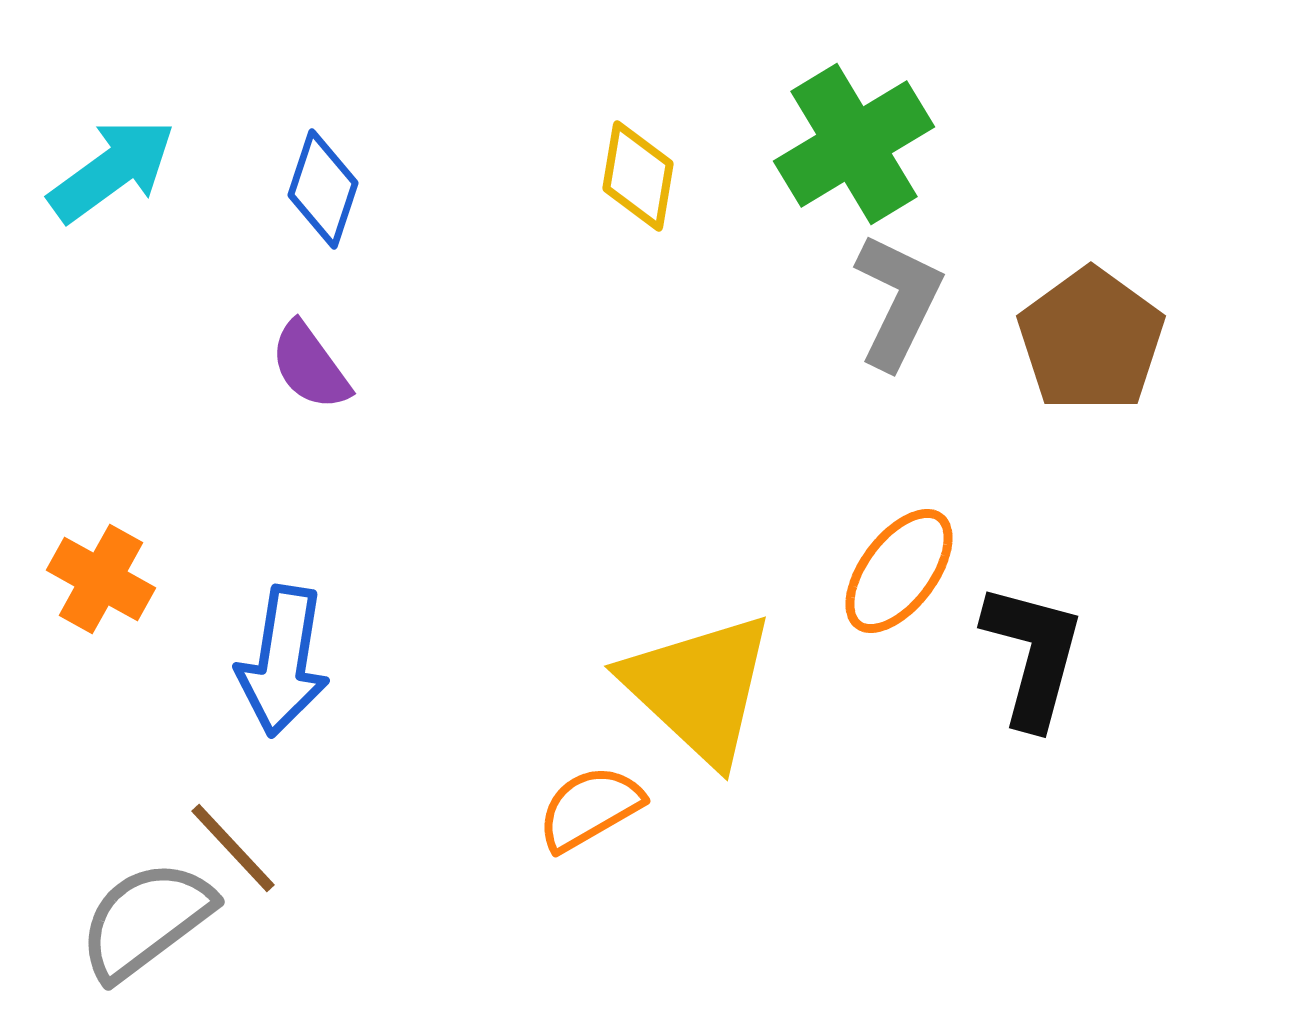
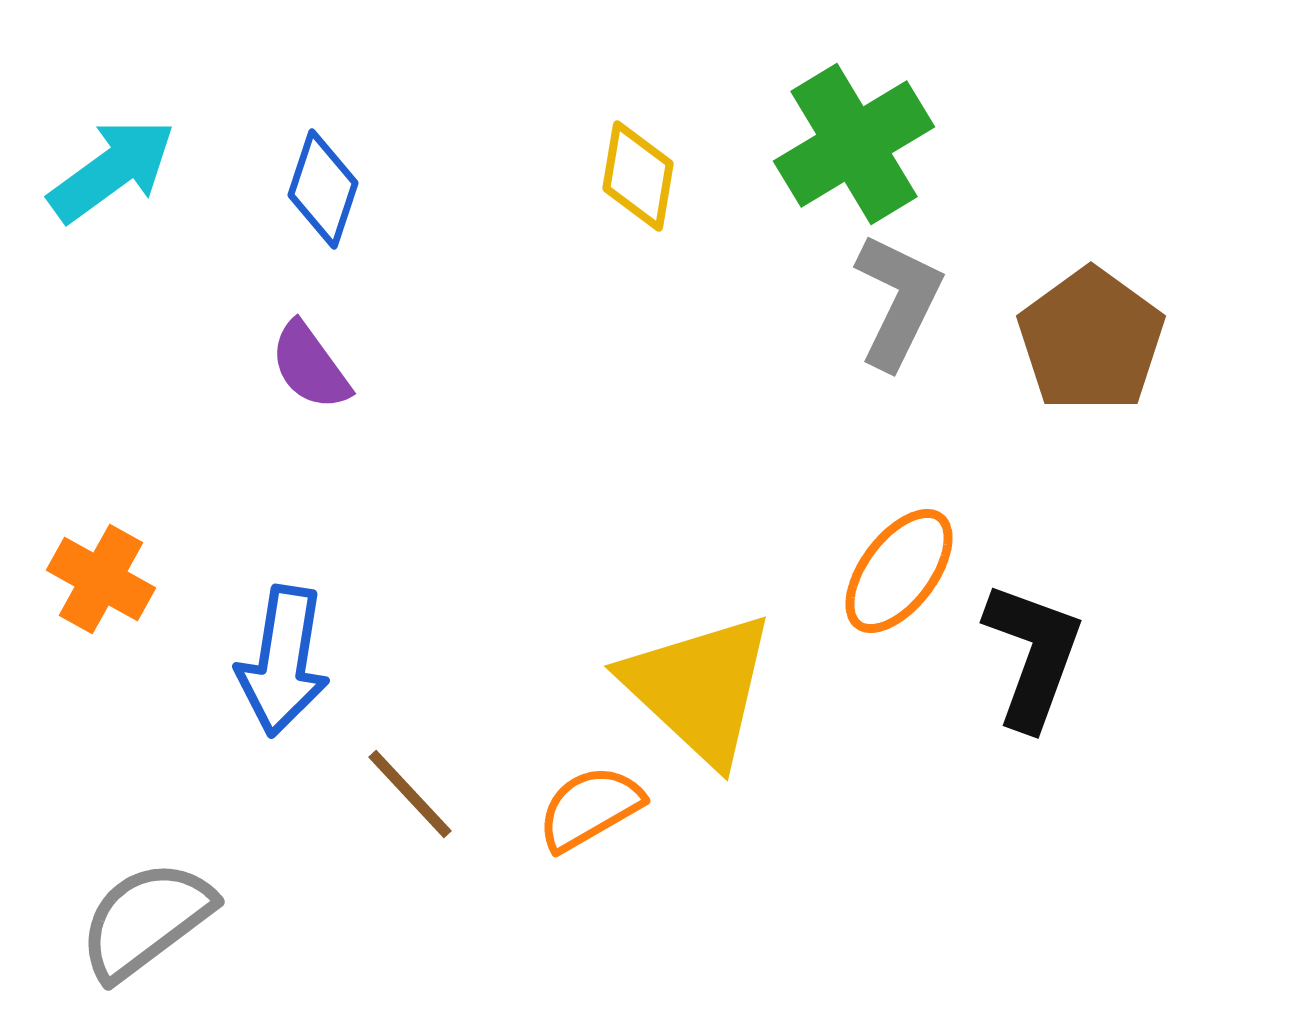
black L-shape: rotated 5 degrees clockwise
brown line: moved 177 px right, 54 px up
